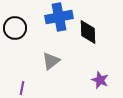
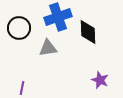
blue cross: moved 1 px left; rotated 8 degrees counterclockwise
black circle: moved 4 px right
gray triangle: moved 3 px left, 13 px up; rotated 30 degrees clockwise
